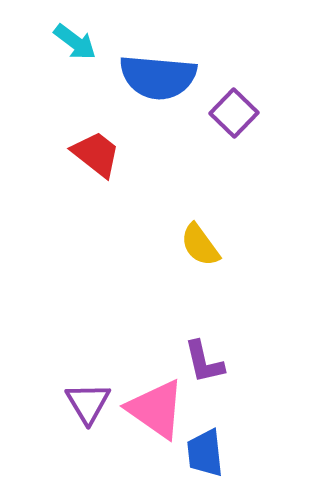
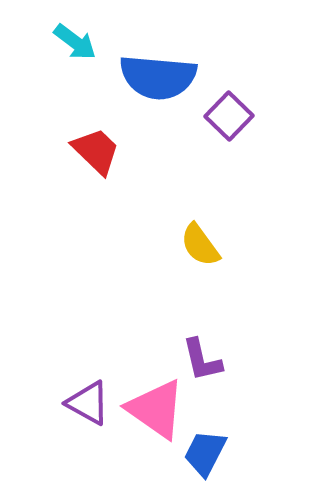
purple square: moved 5 px left, 3 px down
red trapezoid: moved 3 px up; rotated 6 degrees clockwise
purple L-shape: moved 2 px left, 2 px up
purple triangle: rotated 30 degrees counterclockwise
blue trapezoid: rotated 33 degrees clockwise
